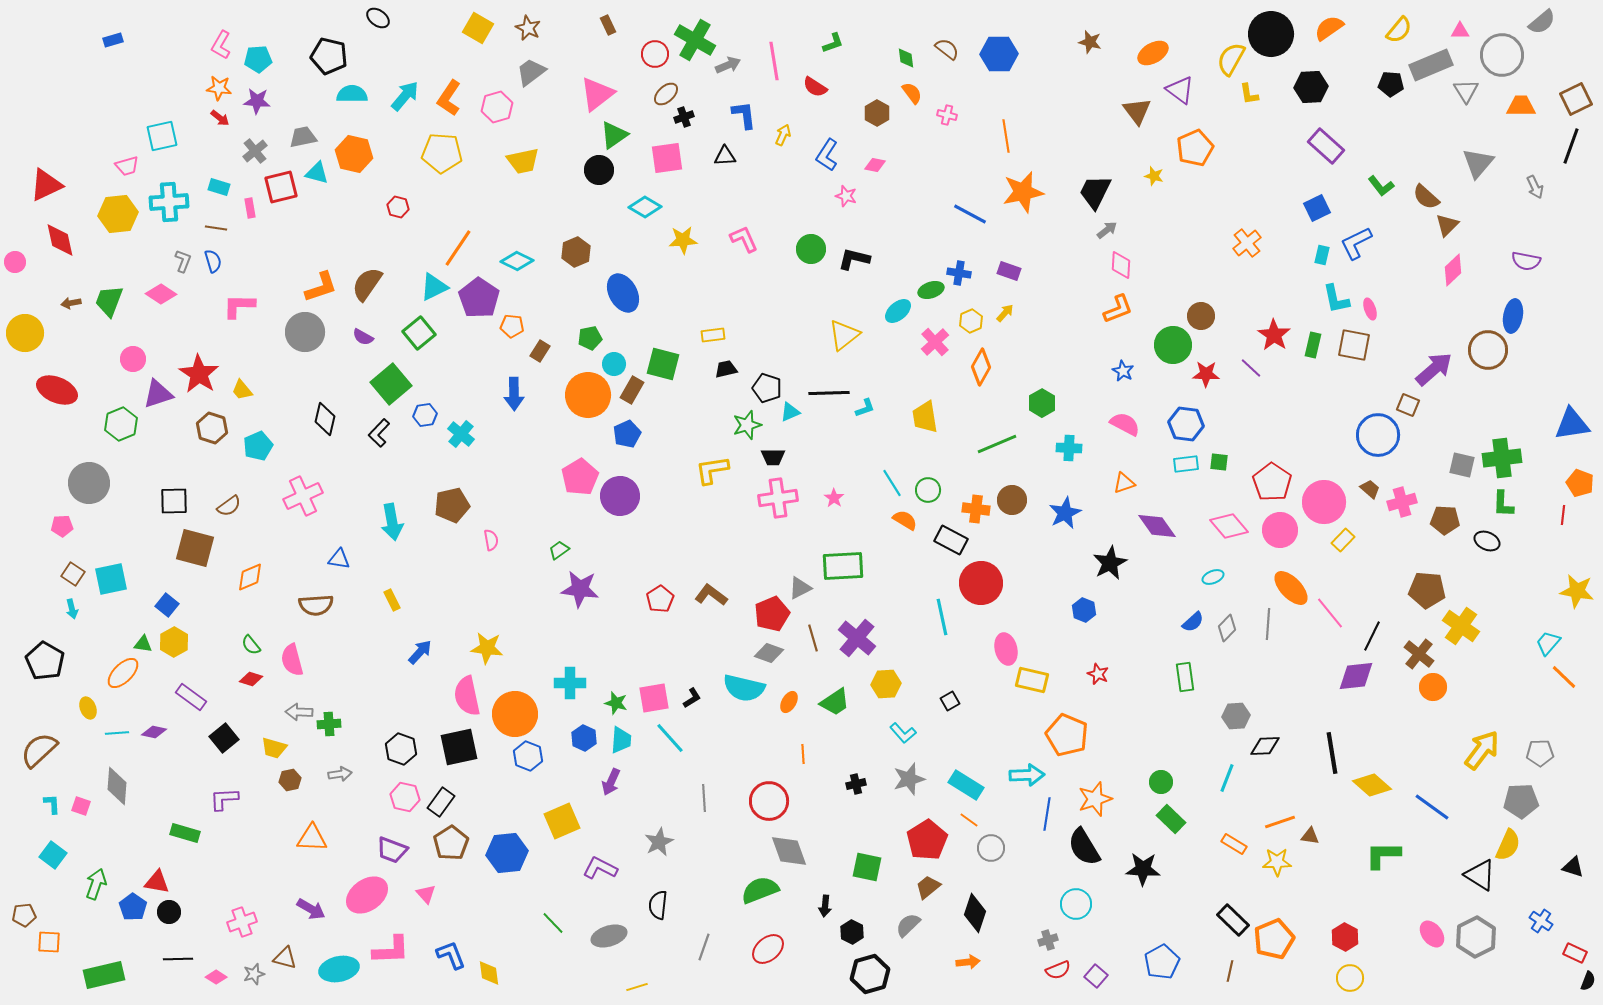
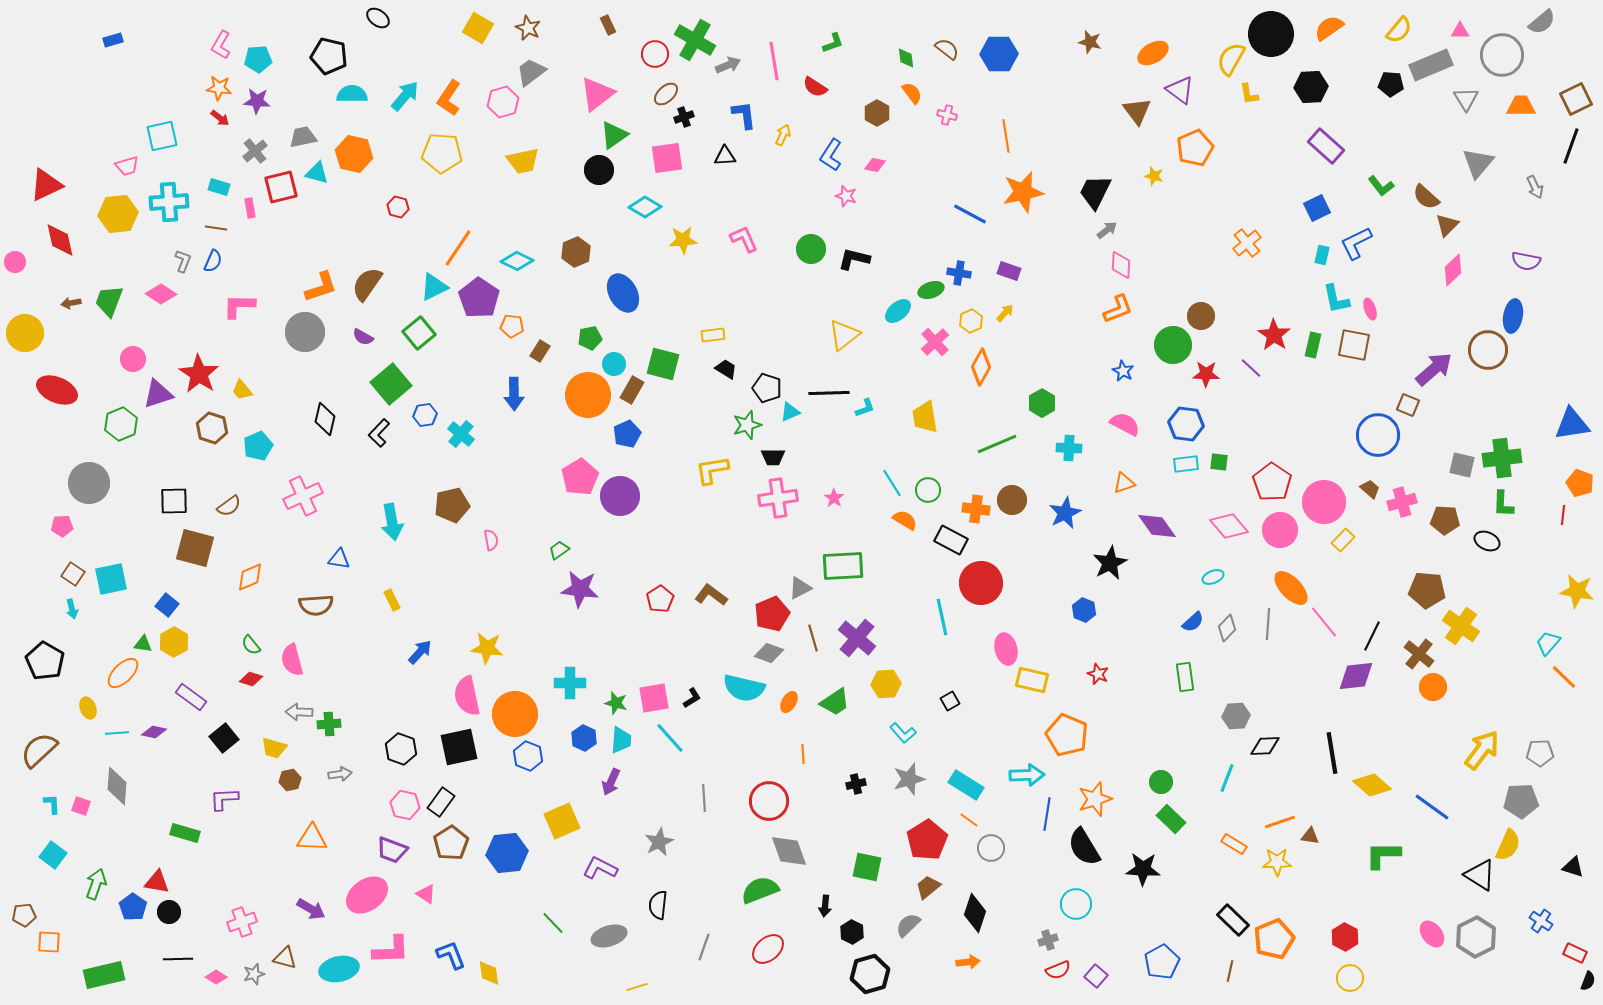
gray triangle at (1466, 91): moved 8 px down
pink hexagon at (497, 107): moved 6 px right, 5 px up
blue L-shape at (827, 155): moved 4 px right
blue semicircle at (213, 261): rotated 40 degrees clockwise
black trapezoid at (726, 369): rotated 45 degrees clockwise
pink line at (1330, 613): moved 6 px left, 9 px down
pink hexagon at (405, 797): moved 8 px down
pink triangle at (426, 894): rotated 15 degrees counterclockwise
